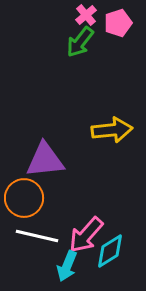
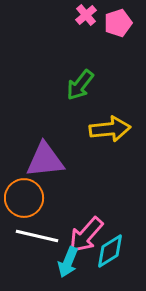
green arrow: moved 43 px down
yellow arrow: moved 2 px left, 1 px up
cyan arrow: moved 1 px right, 4 px up
